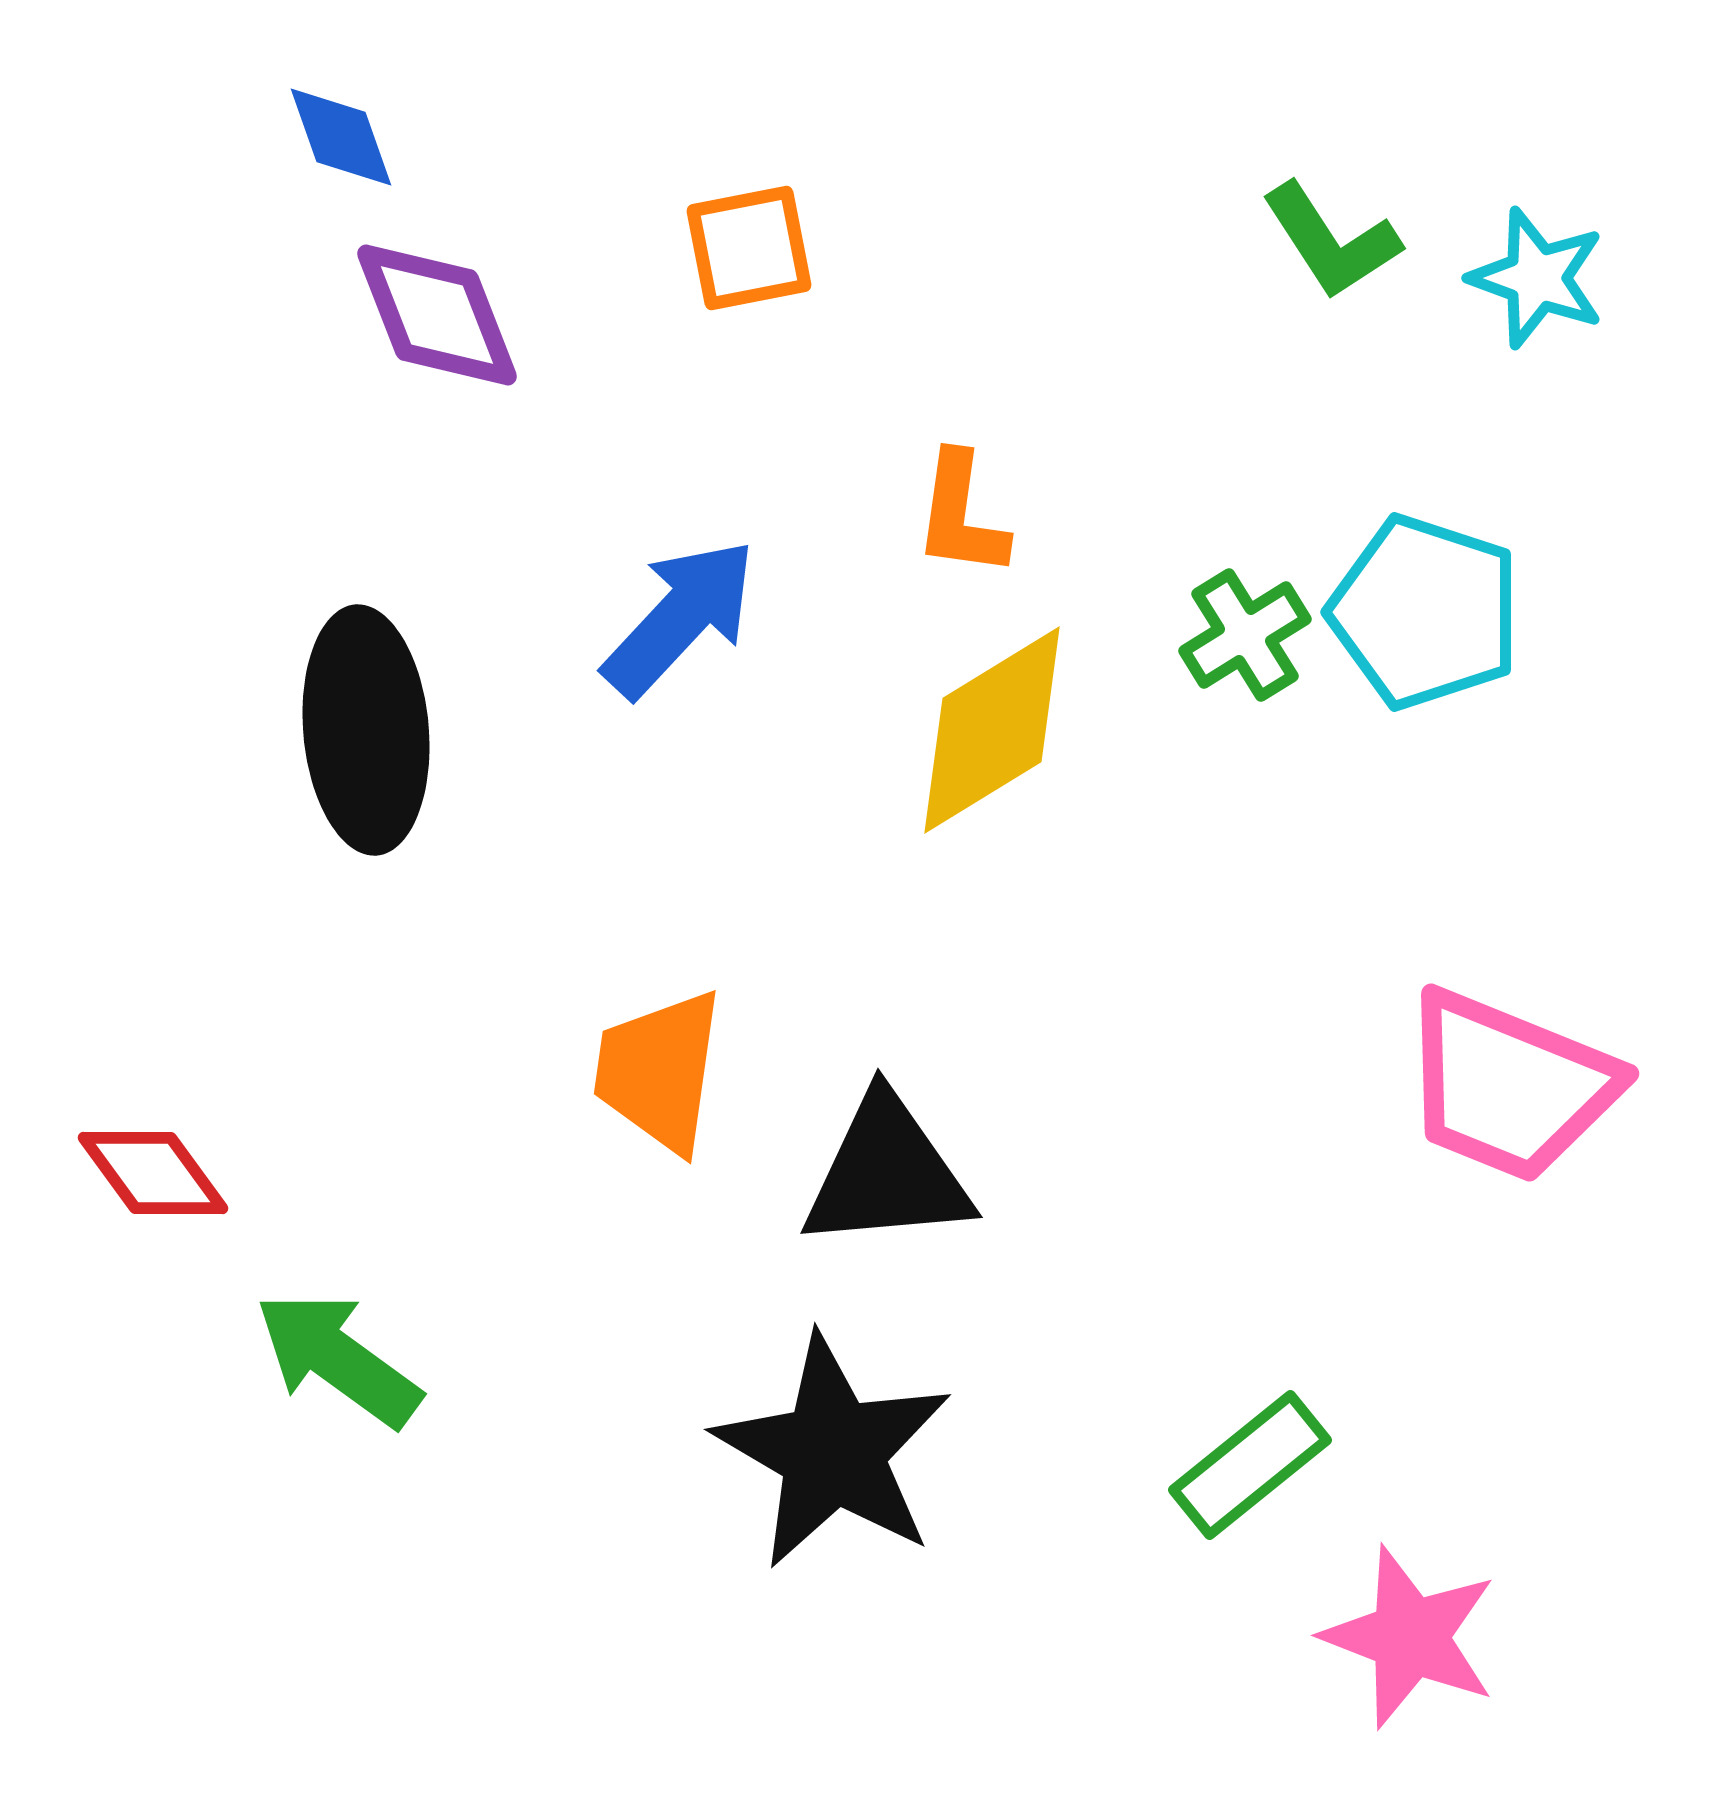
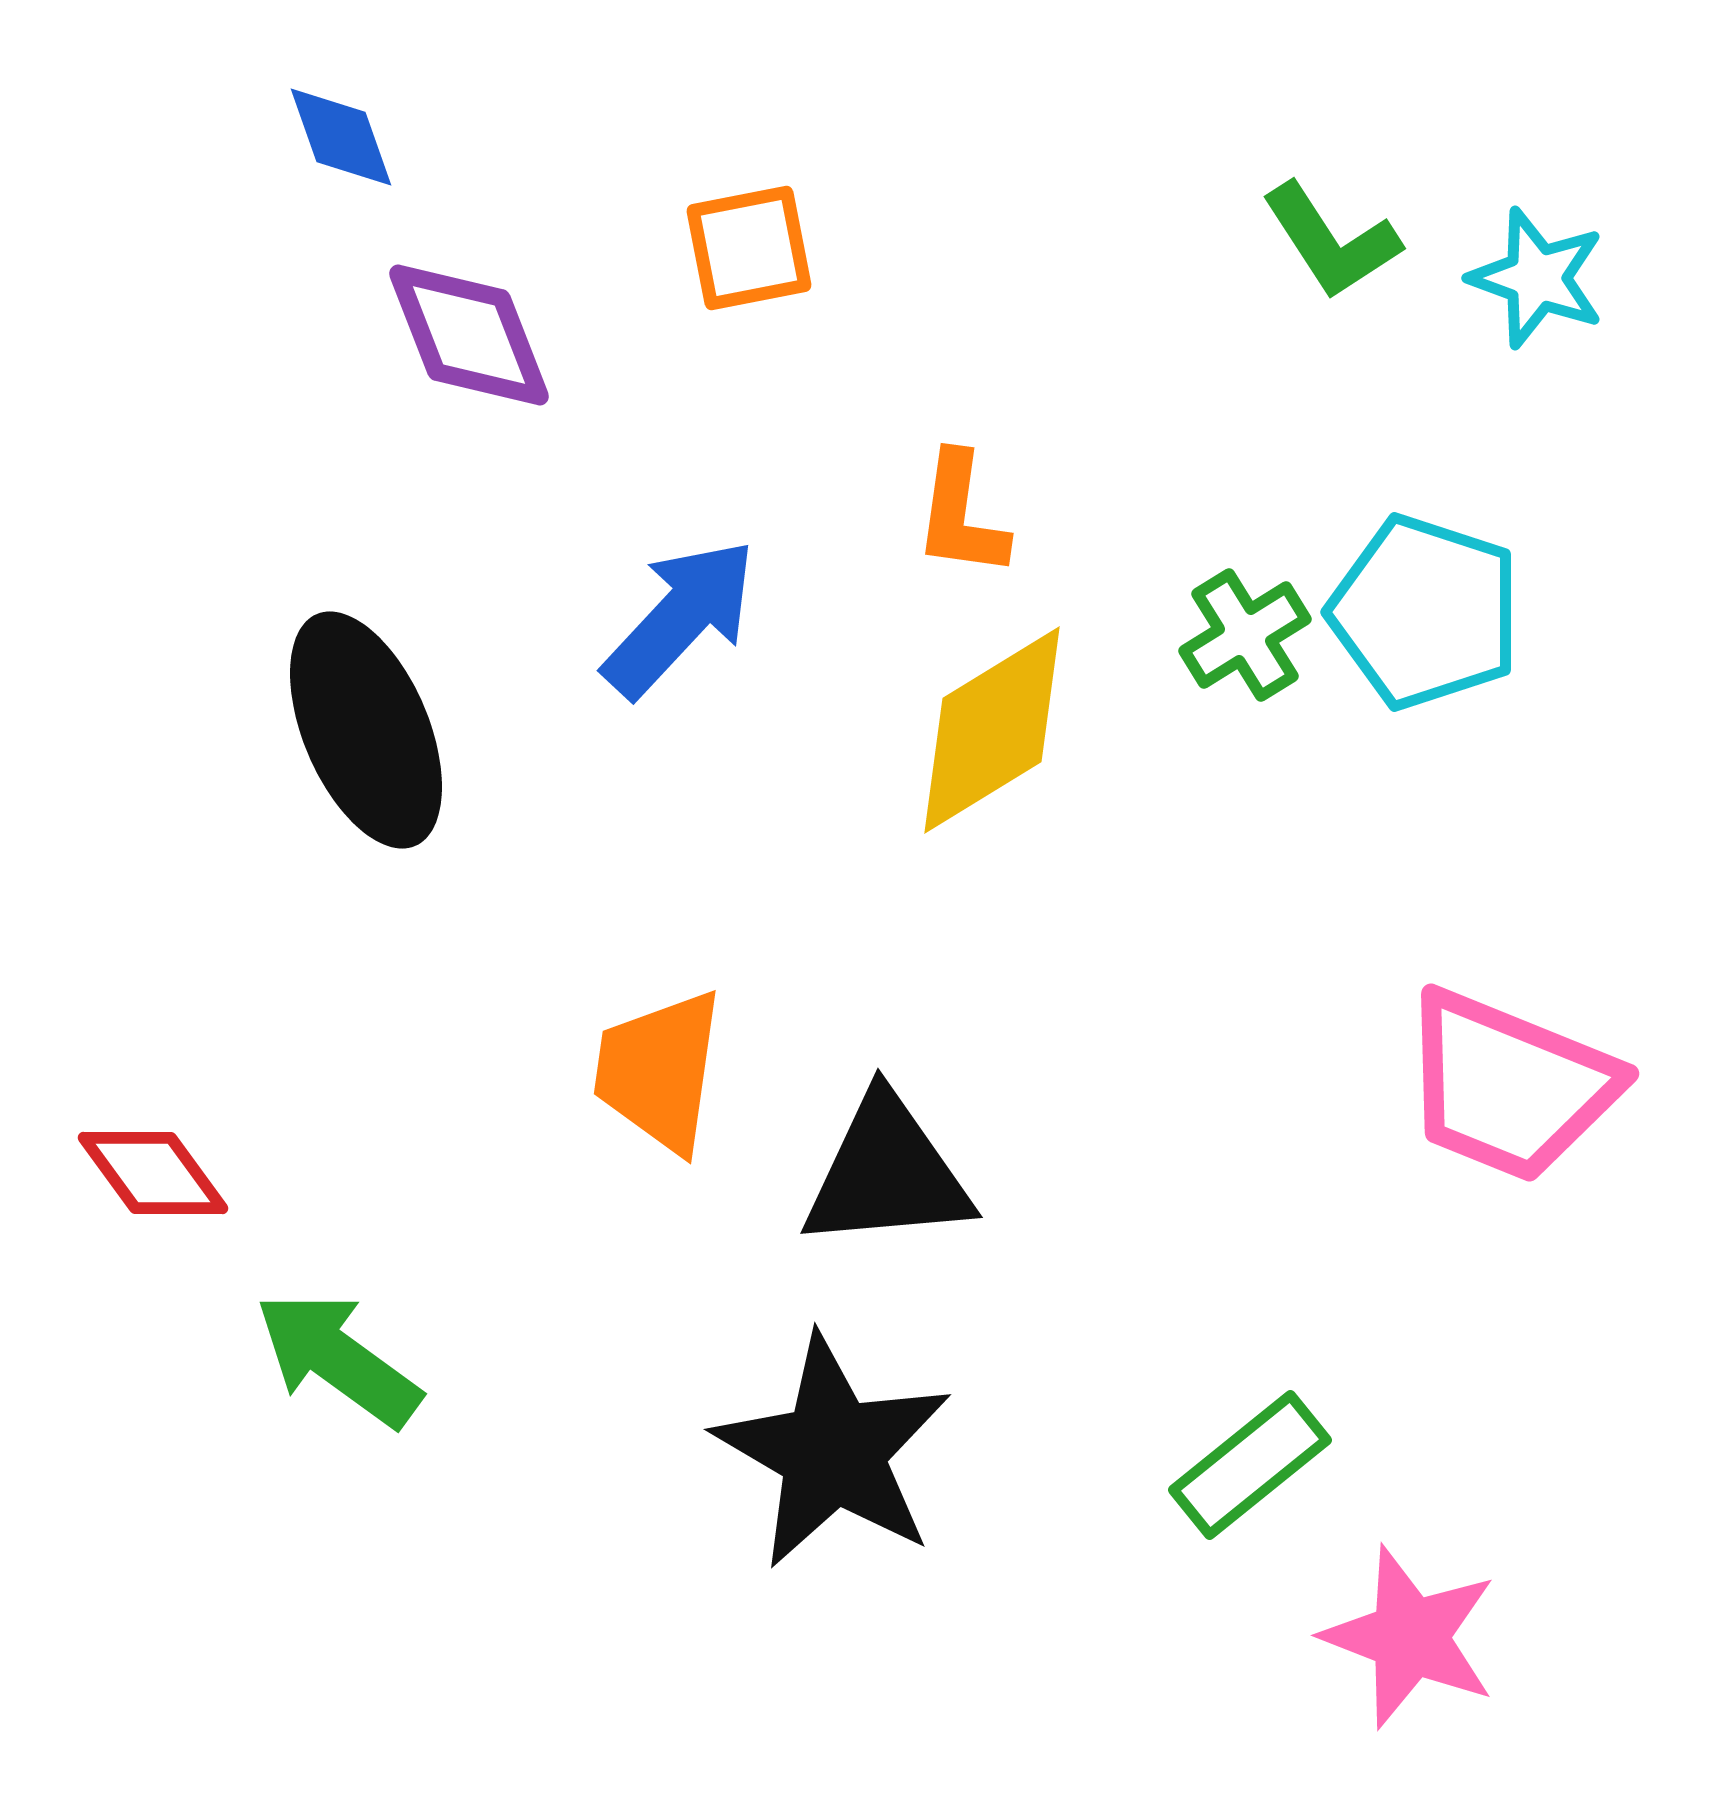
purple diamond: moved 32 px right, 20 px down
black ellipse: rotated 18 degrees counterclockwise
